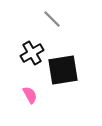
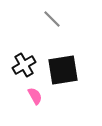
black cross: moved 8 px left, 12 px down
pink semicircle: moved 5 px right, 1 px down
